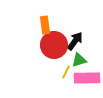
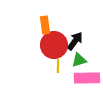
yellow line: moved 8 px left, 6 px up; rotated 24 degrees counterclockwise
